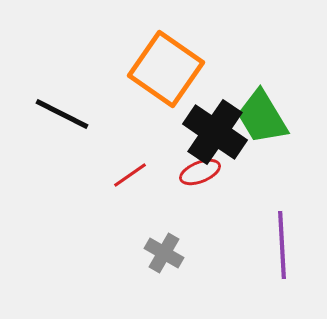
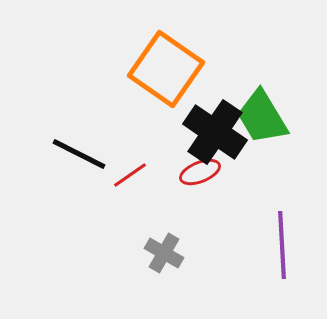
black line: moved 17 px right, 40 px down
